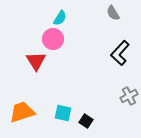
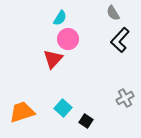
pink circle: moved 15 px right
black L-shape: moved 13 px up
red triangle: moved 17 px right, 2 px up; rotated 15 degrees clockwise
gray cross: moved 4 px left, 2 px down
cyan square: moved 5 px up; rotated 30 degrees clockwise
